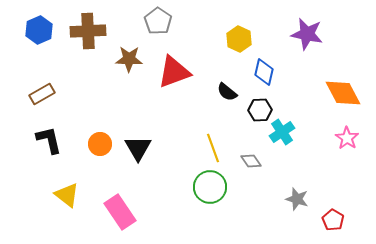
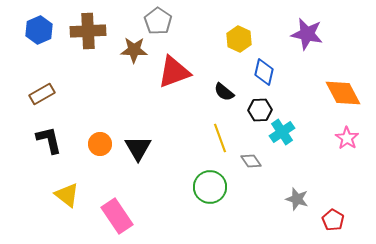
brown star: moved 5 px right, 9 px up
black semicircle: moved 3 px left
yellow line: moved 7 px right, 10 px up
pink rectangle: moved 3 px left, 4 px down
